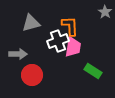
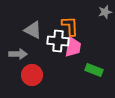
gray star: rotated 24 degrees clockwise
gray triangle: moved 2 px right, 7 px down; rotated 42 degrees clockwise
white cross: rotated 25 degrees clockwise
green rectangle: moved 1 px right, 1 px up; rotated 12 degrees counterclockwise
